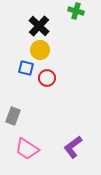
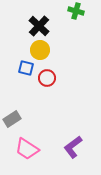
gray rectangle: moved 1 px left, 3 px down; rotated 36 degrees clockwise
